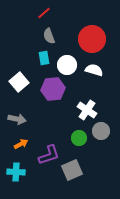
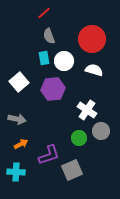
white circle: moved 3 px left, 4 px up
